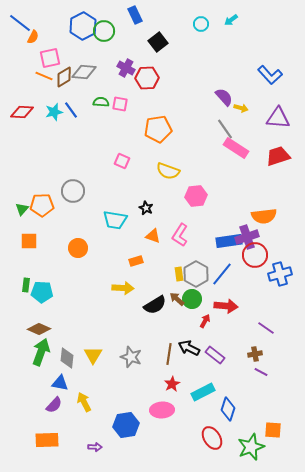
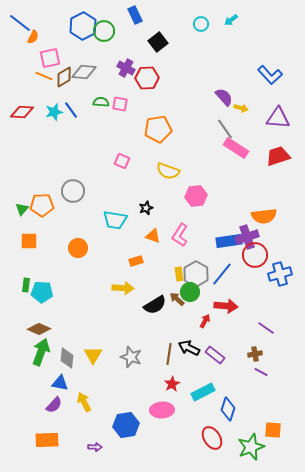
black star at (146, 208): rotated 24 degrees clockwise
green circle at (192, 299): moved 2 px left, 7 px up
